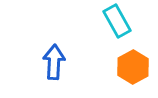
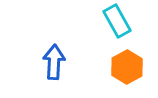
orange hexagon: moved 6 px left
